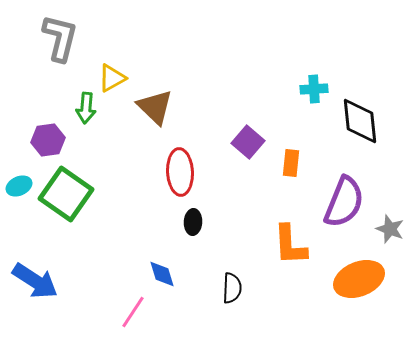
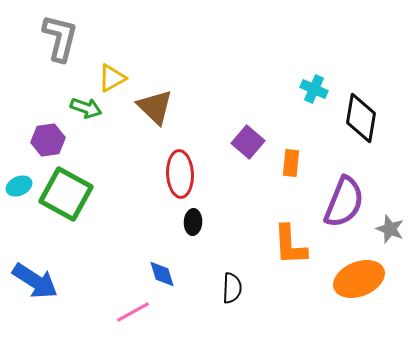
cyan cross: rotated 28 degrees clockwise
green arrow: rotated 76 degrees counterclockwise
black diamond: moved 1 px right, 3 px up; rotated 15 degrees clockwise
red ellipse: moved 2 px down
green square: rotated 6 degrees counterclockwise
pink line: rotated 28 degrees clockwise
